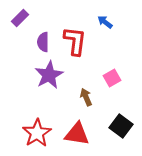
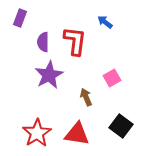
purple rectangle: rotated 24 degrees counterclockwise
